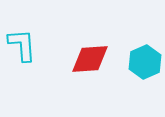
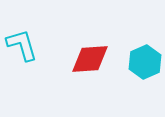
cyan L-shape: rotated 12 degrees counterclockwise
